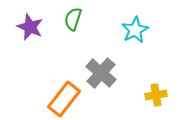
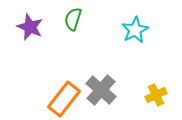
gray cross: moved 17 px down
yellow cross: rotated 15 degrees counterclockwise
